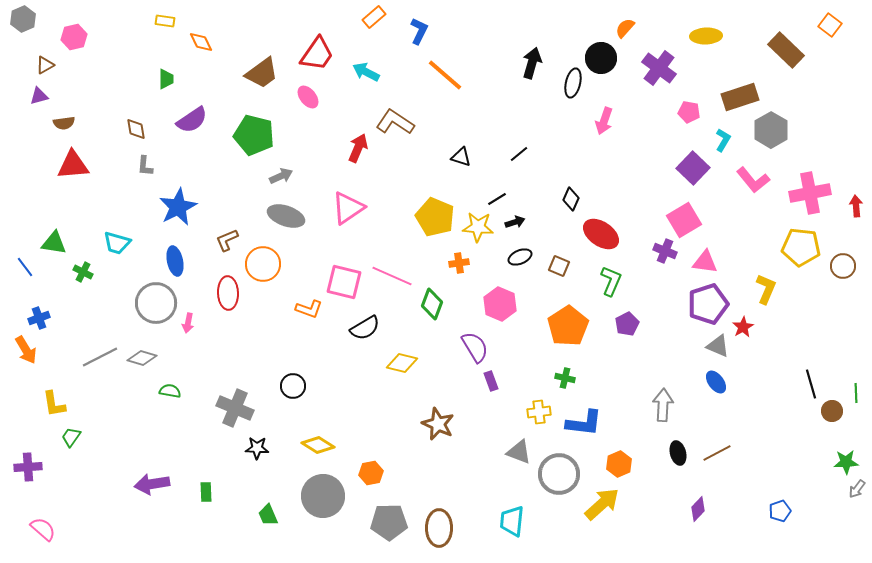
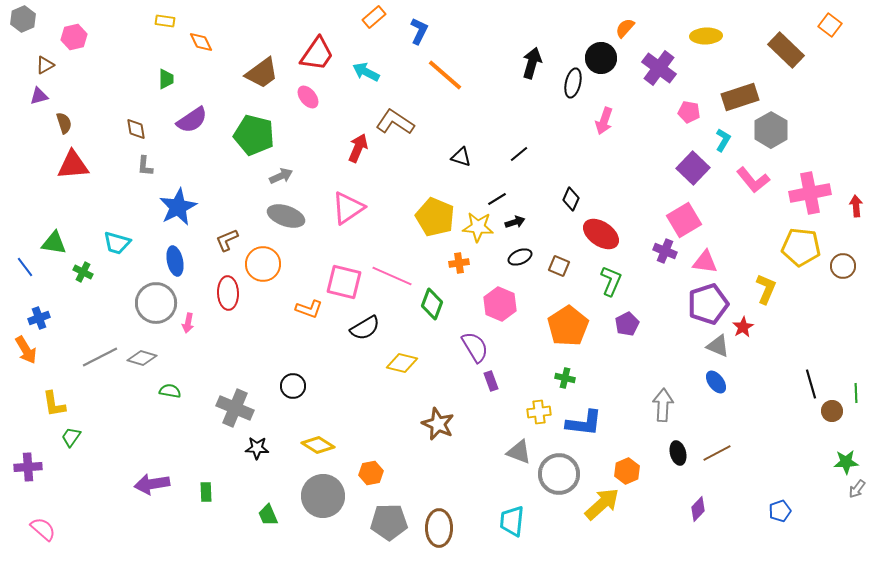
brown semicircle at (64, 123): rotated 100 degrees counterclockwise
orange hexagon at (619, 464): moved 8 px right, 7 px down
